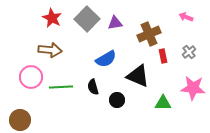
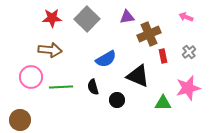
red star: rotated 30 degrees counterclockwise
purple triangle: moved 12 px right, 6 px up
pink star: moved 5 px left; rotated 20 degrees counterclockwise
